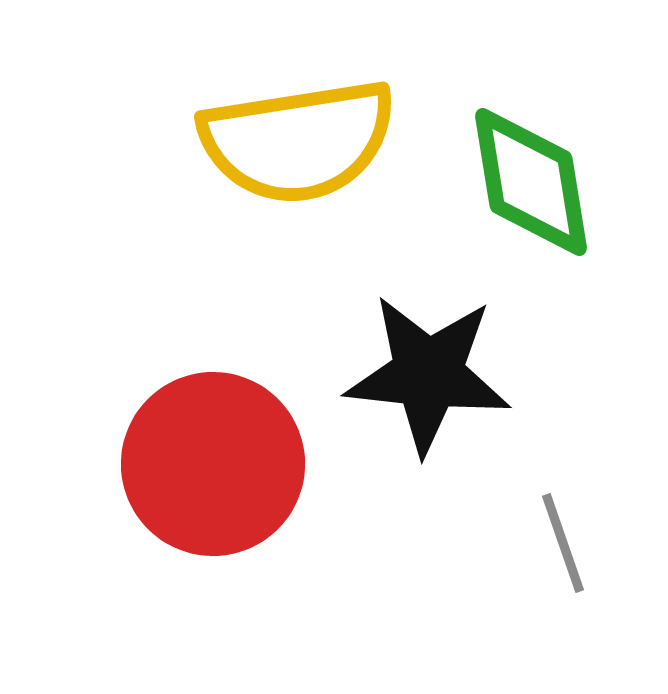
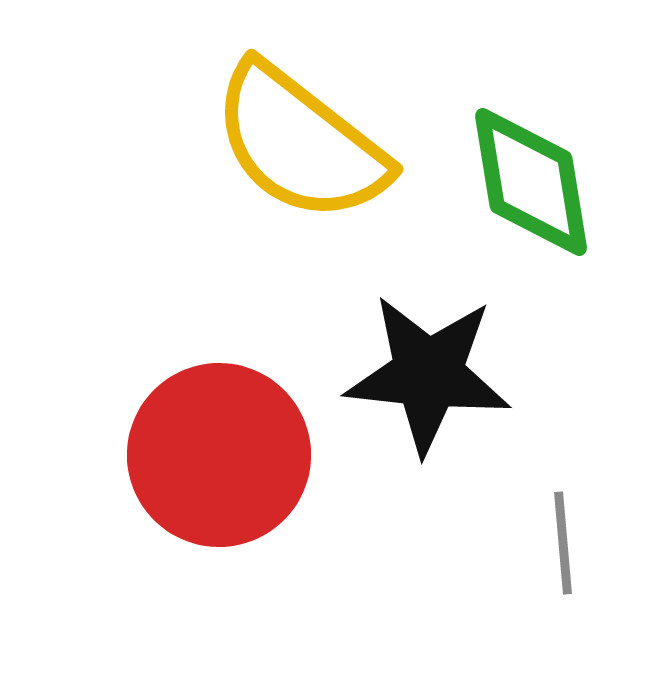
yellow semicircle: moved 2 px right, 2 px down; rotated 47 degrees clockwise
red circle: moved 6 px right, 9 px up
gray line: rotated 14 degrees clockwise
